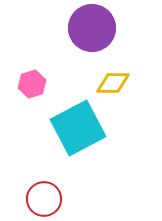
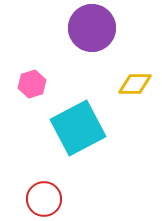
yellow diamond: moved 22 px right, 1 px down
